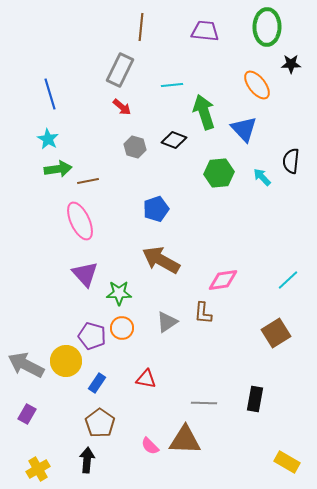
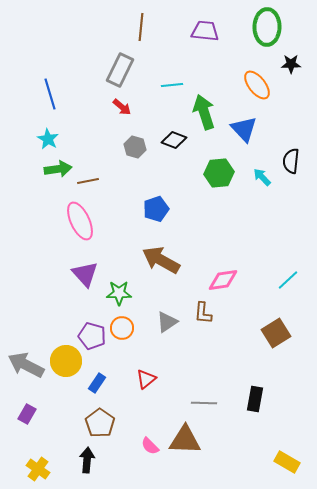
red triangle at (146, 379): rotated 50 degrees counterclockwise
yellow cross at (38, 469): rotated 25 degrees counterclockwise
